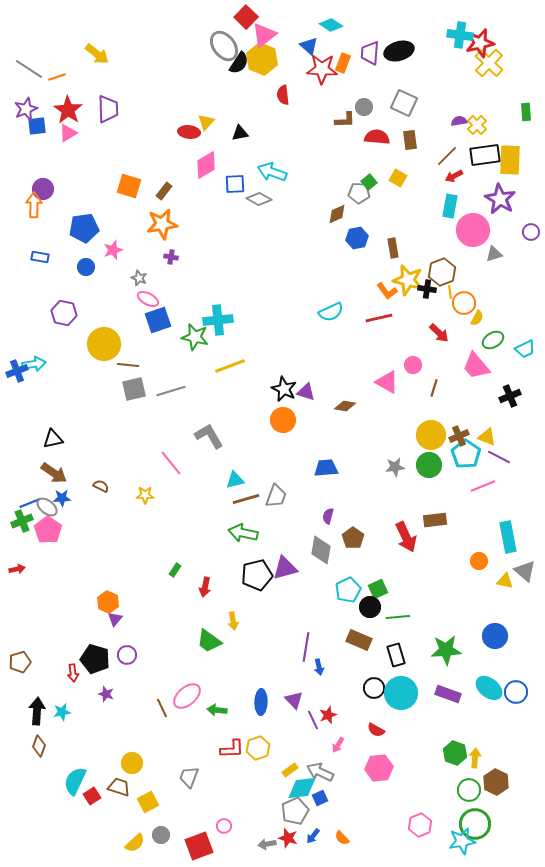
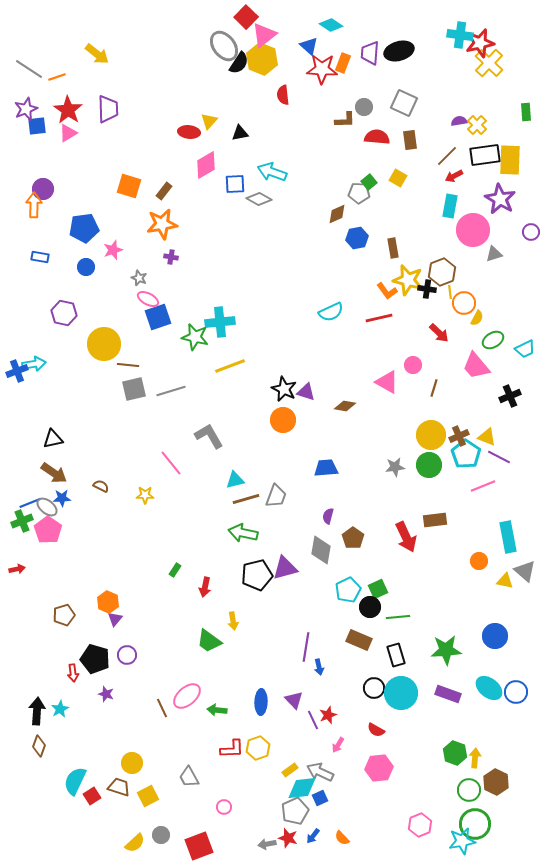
yellow triangle at (206, 122): moved 3 px right, 1 px up
blue square at (158, 320): moved 3 px up
cyan cross at (218, 320): moved 2 px right, 2 px down
brown pentagon at (20, 662): moved 44 px right, 47 px up
cyan star at (62, 712): moved 2 px left, 3 px up; rotated 18 degrees counterclockwise
gray trapezoid at (189, 777): rotated 50 degrees counterclockwise
yellow square at (148, 802): moved 6 px up
pink circle at (224, 826): moved 19 px up
